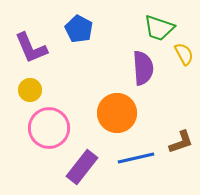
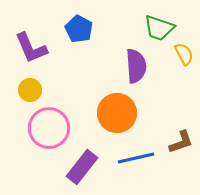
purple semicircle: moved 7 px left, 2 px up
